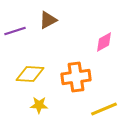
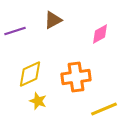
brown triangle: moved 5 px right
pink diamond: moved 4 px left, 8 px up
yellow diamond: rotated 28 degrees counterclockwise
yellow star: moved 1 px left, 4 px up; rotated 18 degrees clockwise
